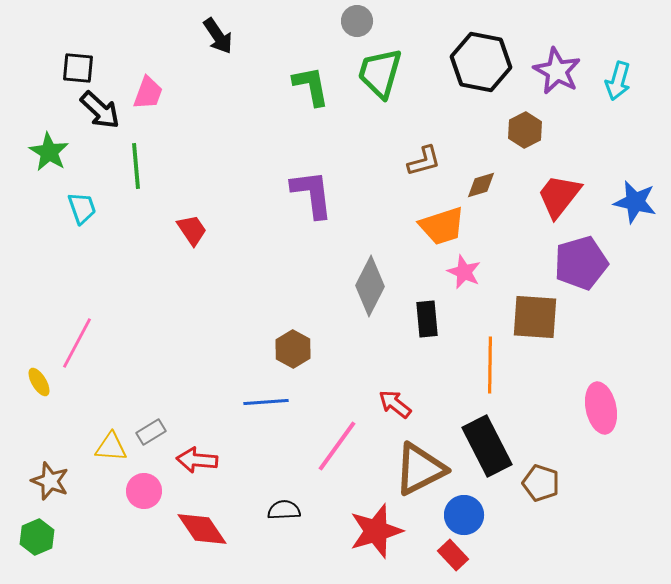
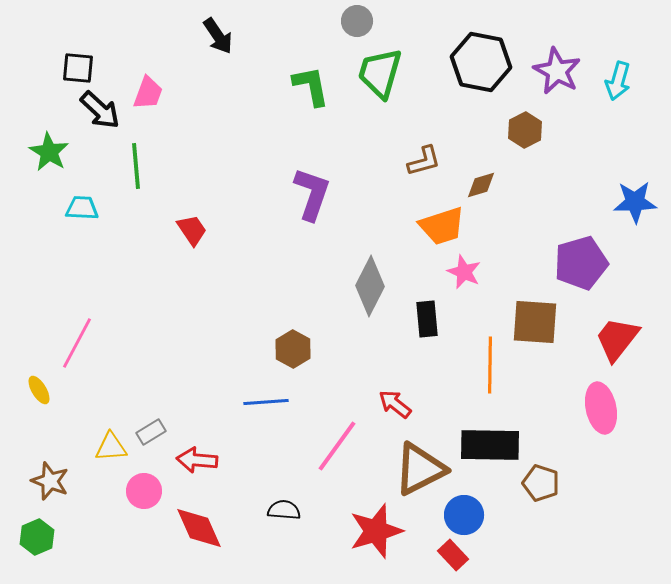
purple L-shape at (312, 194): rotated 26 degrees clockwise
red trapezoid at (559, 196): moved 58 px right, 143 px down
blue star at (635, 202): rotated 15 degrees counterclockwise
cyan trapezoid at (82, 208): rotated 68 degrees counterclockwise
brown square at (535, 317): moved 5 px down
yellow ellipse at (39, 382): moved 8 px down
black rectangle at (487, 446): moved 3 px right, 1 px up; rotated 62 degrees counterclockwise
yellow triangle at (111, 447): rotated 8 degrees counterclockwise
black semicircle at (284, 510): rotated 8 degrees clockwise
red diamond at (202, 529): moved 3 px left, 1 px up; rotated 10 degrees clockwise
